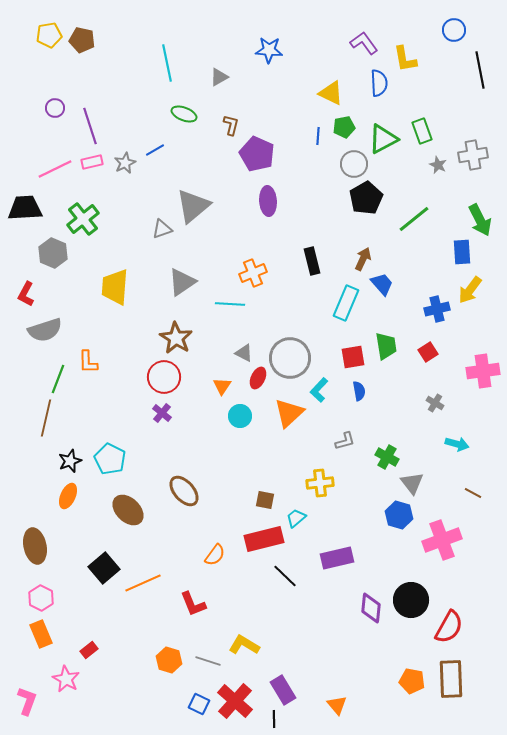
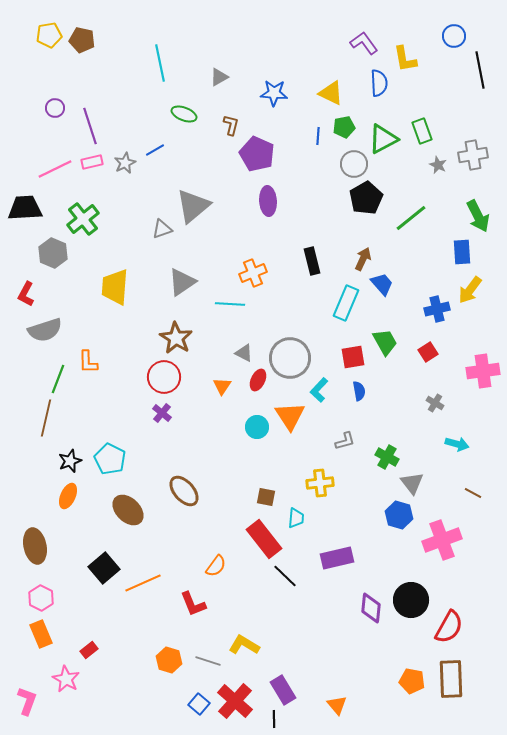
blue circle at (454, 30): moved 6 px down
blue star at (269, 50): moved 5 px right, 43 px down
cyan line at (167, 63): moved 7 px left
green line at (414, 219): moved 3 px left, 1 px up
green arrow at (480, 220): moved 2 px left, 4 px up
green trapezoid at (386, 346): moved 1 px left, 4 px up; rotated 20 degrees counterclockwise
red ellipse at (258, 378): moved 2 px down
orange triangle at (289, 413): moved 1 px right, 3 px down; rotated 20 degrees counterclockwise
cyan circle at (240, 416): moved 17 px right, 11 px down
brown square at (265, 500): moved 1 px right, 3 px up
cyan trapezoid at (296, 518): rotated 135 degrees clockwise
red rectangle at (264, 539): rotated 66 degrees clockwise
orange semicircle at (215, 555): moved 1 px right, 11 px down
blue square at (199, 704): rotated 15 degrees clockwise
